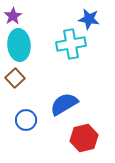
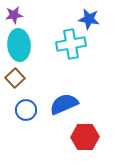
purple star: moved 1 px right, 1 px up; rotated 24 degrees clockwise
blue semicircle: rotated 8 degrees clockwise
blue circle: moved 10 px up
red hexagon: moved 1 px right, 1 px up; rotated 12 degrees clockwise
